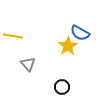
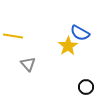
black circle: moved 24 px right
